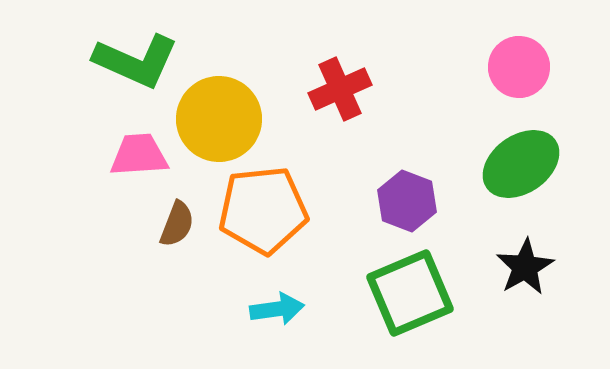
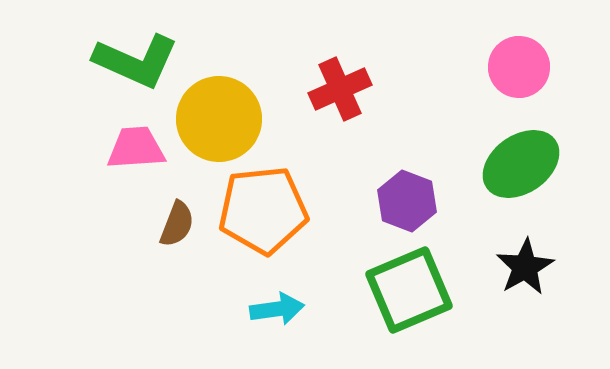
pink trapezoid: moved 3 px left, 7 px up
green square: moved 1 px left, 3 px up
